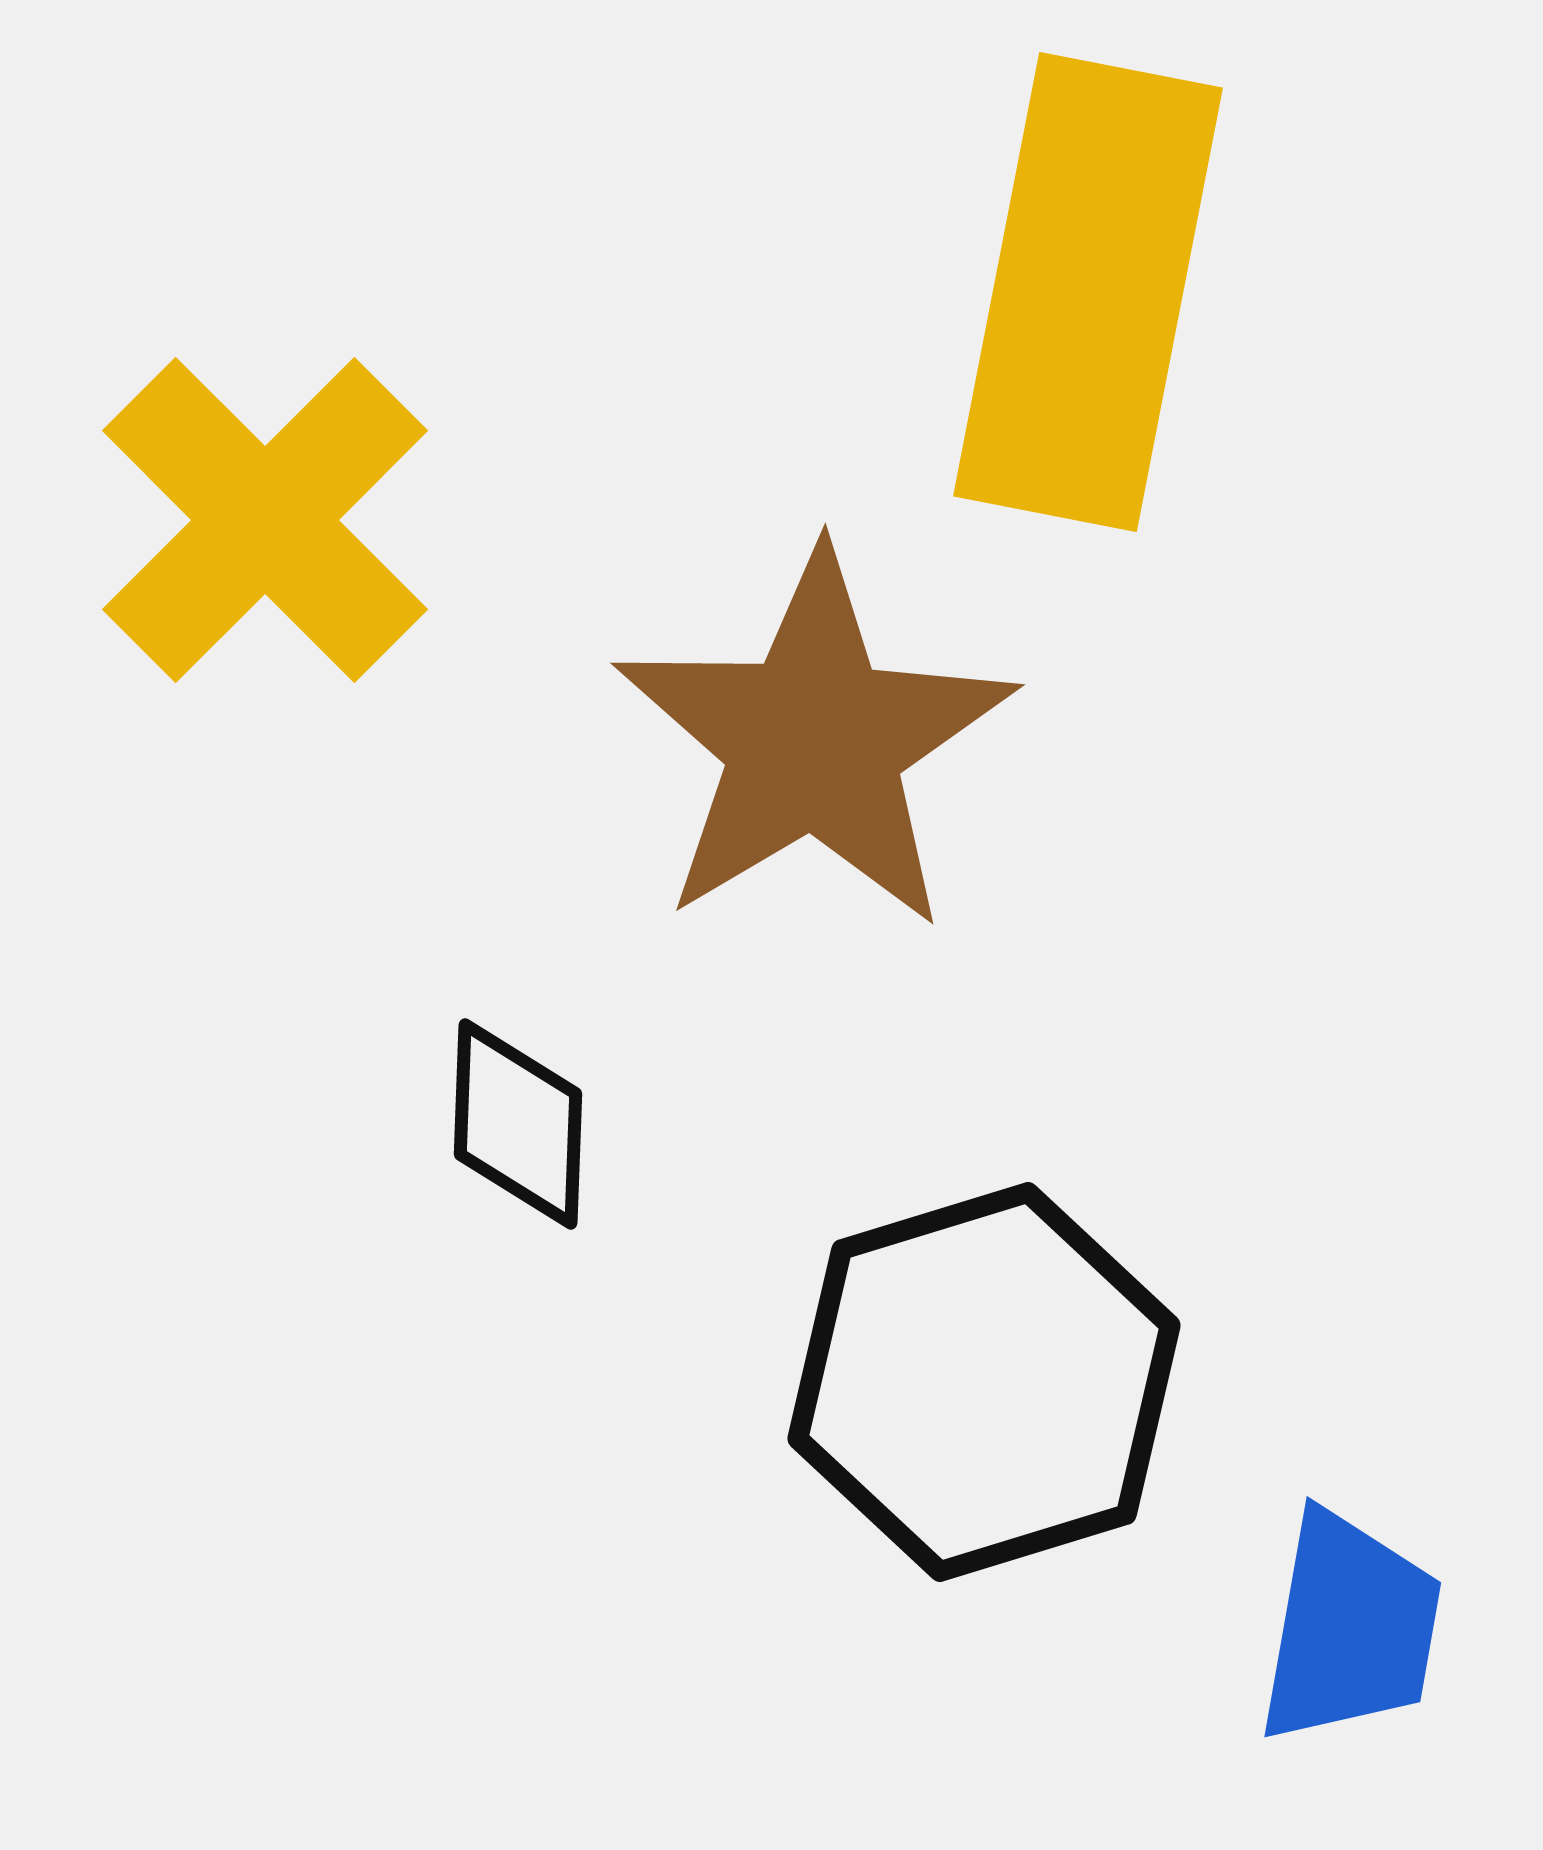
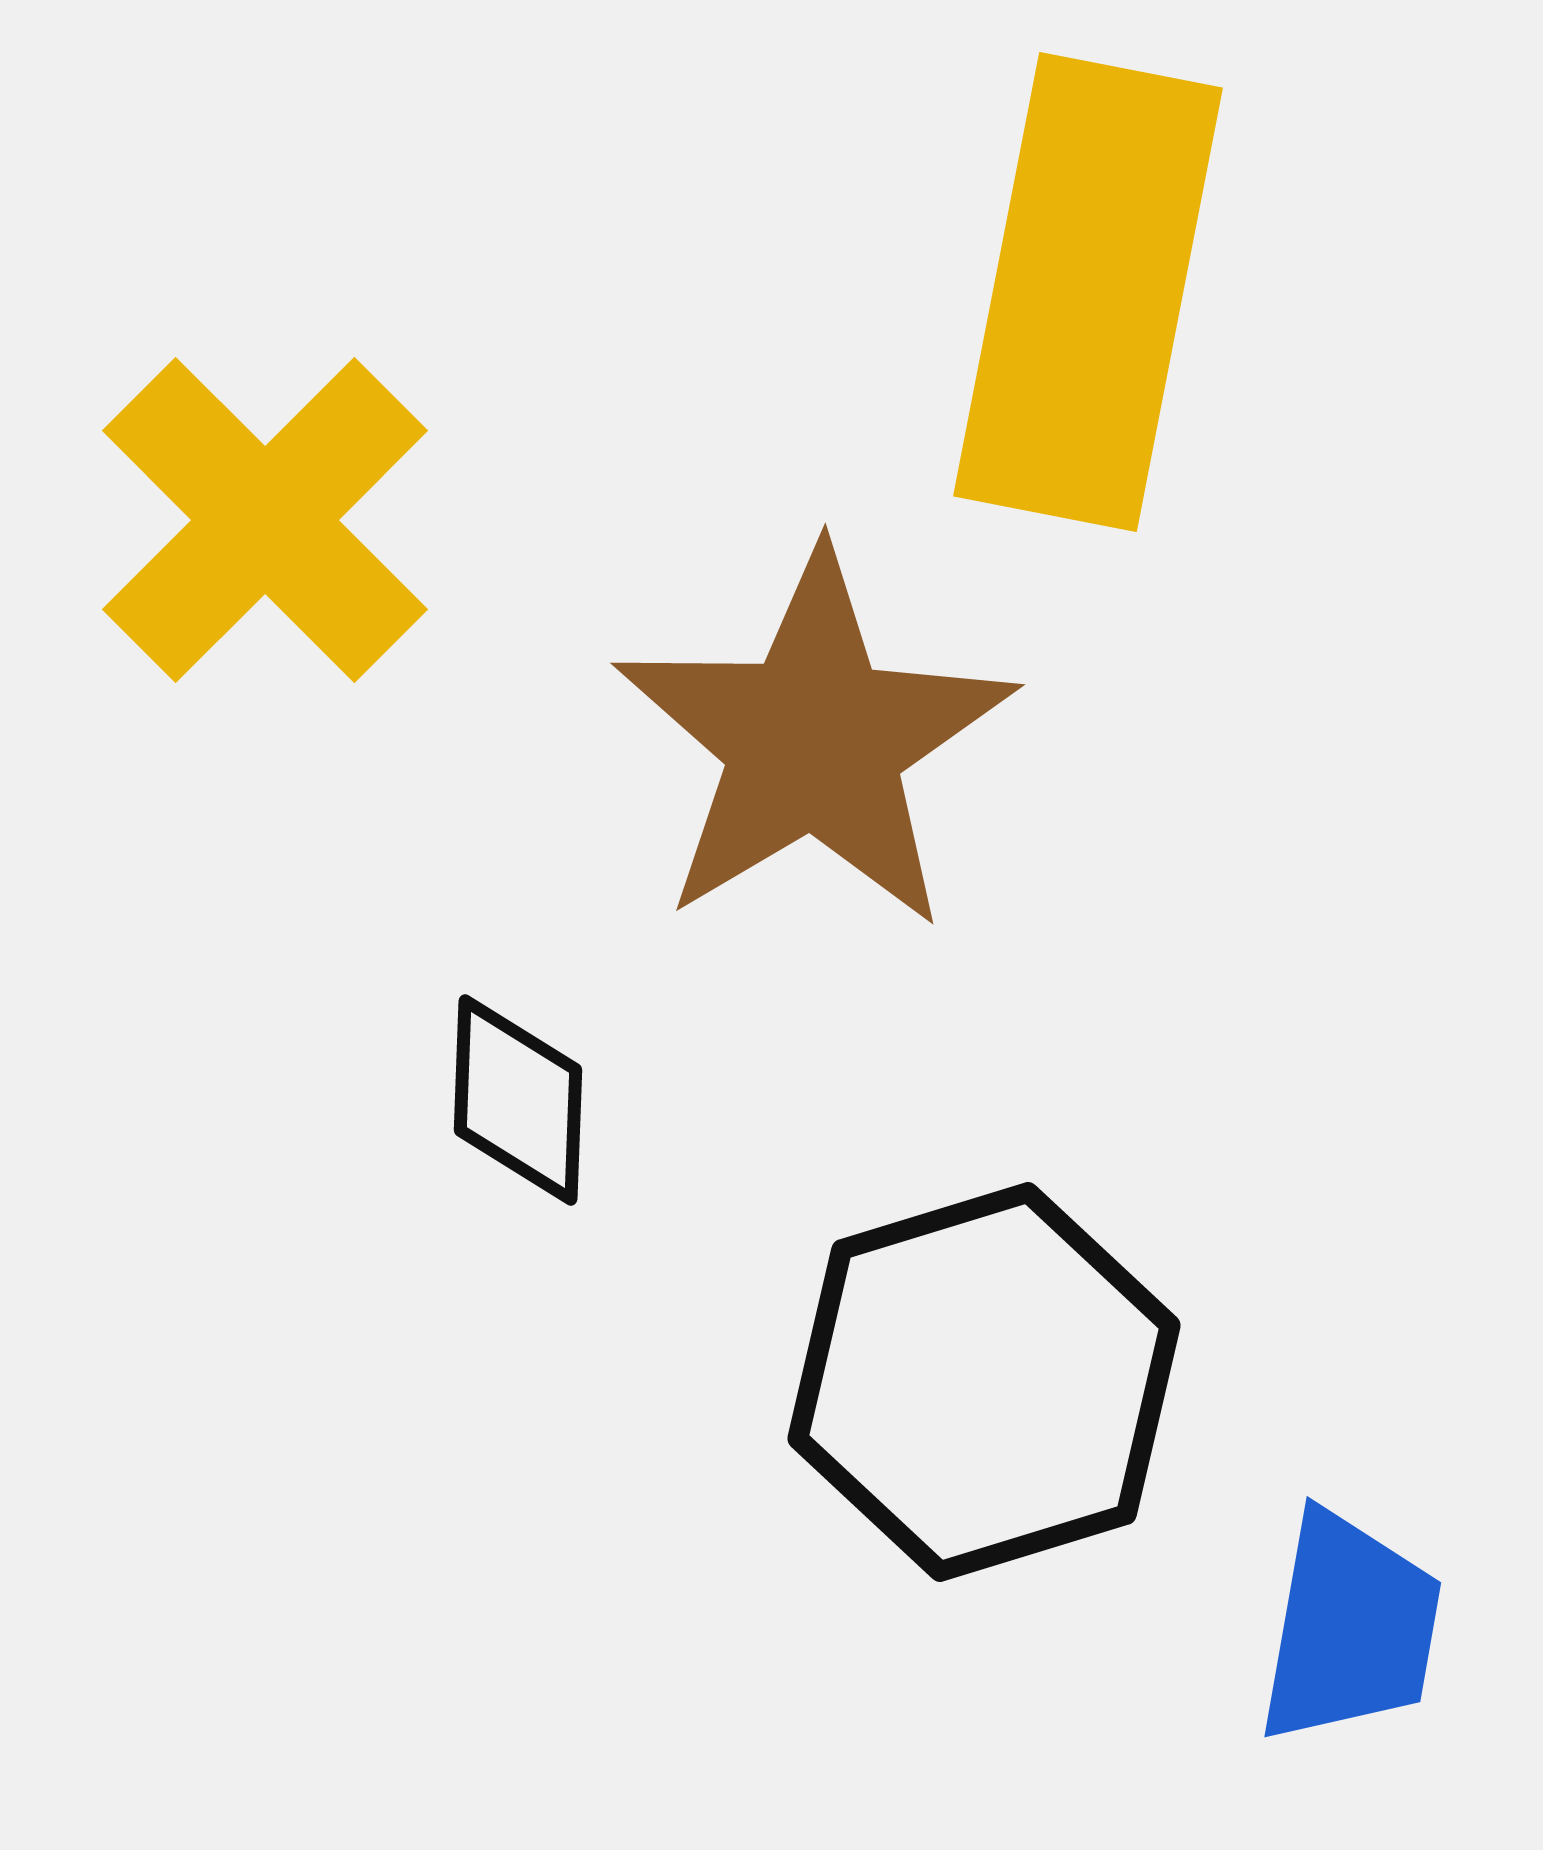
black diamond: moved 24 px up
